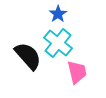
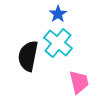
black semicircle: rotated 128 degrees counterclockwise
pink trapezoid: moved 2 px right, 10 px down
